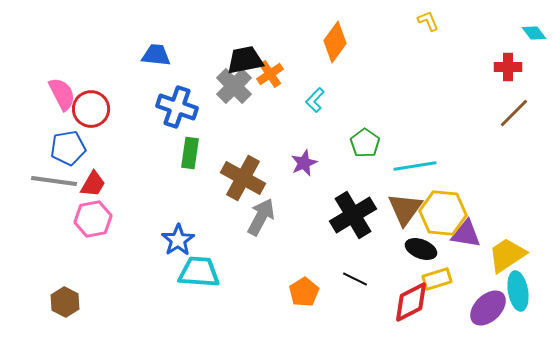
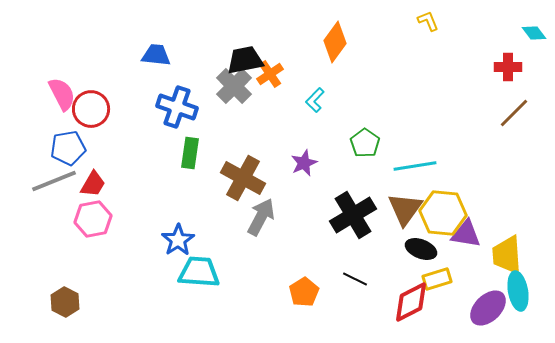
gray line: rotated 30 degrees counterclockwise
yellow trapezoid: rotated 60 degrees counterclockwise
